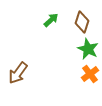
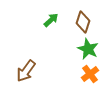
brown diamond: moved 1 px right
brown arrow: moved 8 px right, 2 px up
